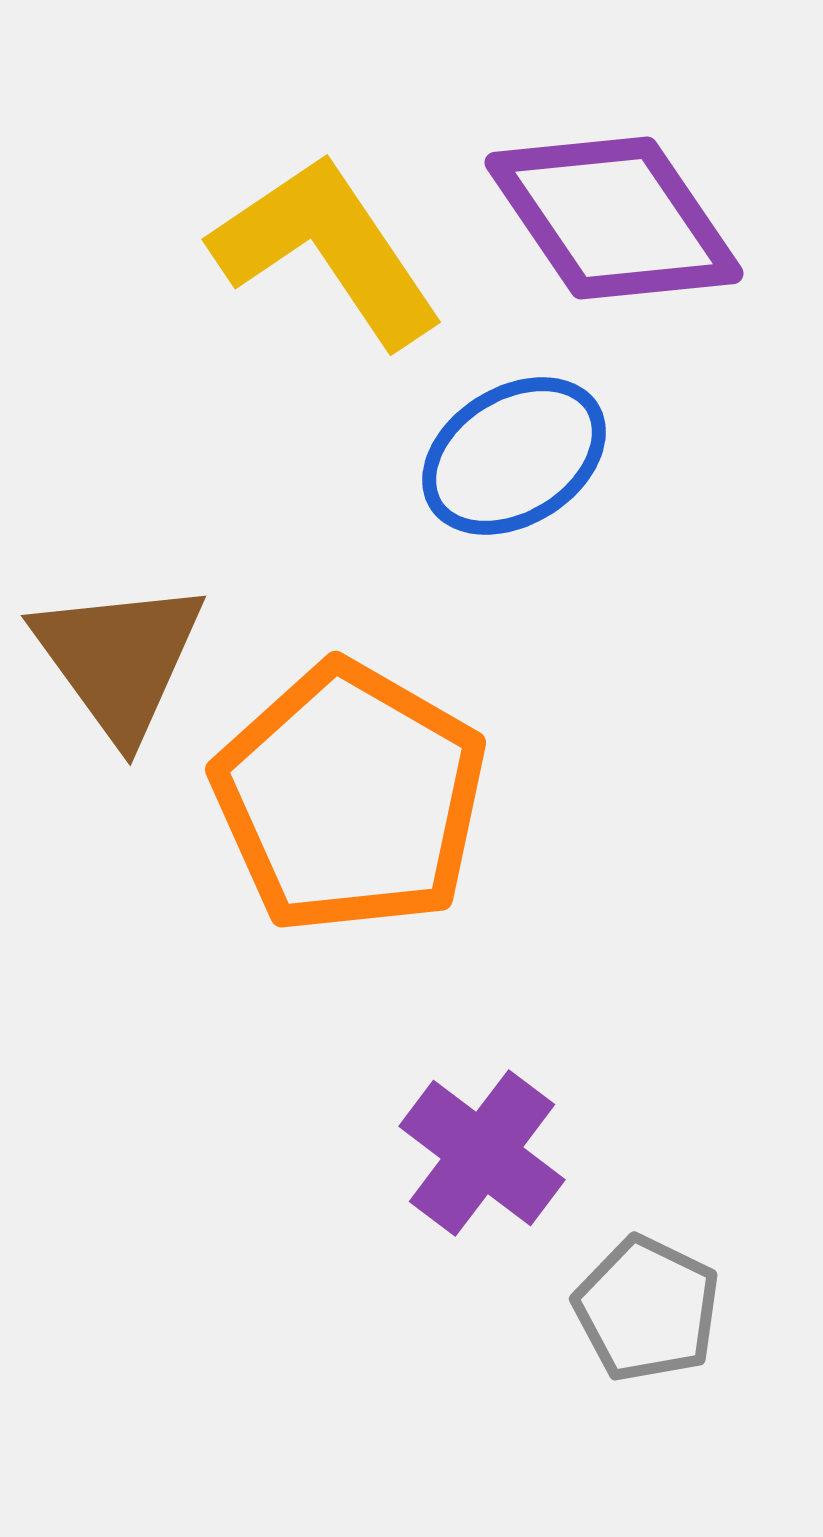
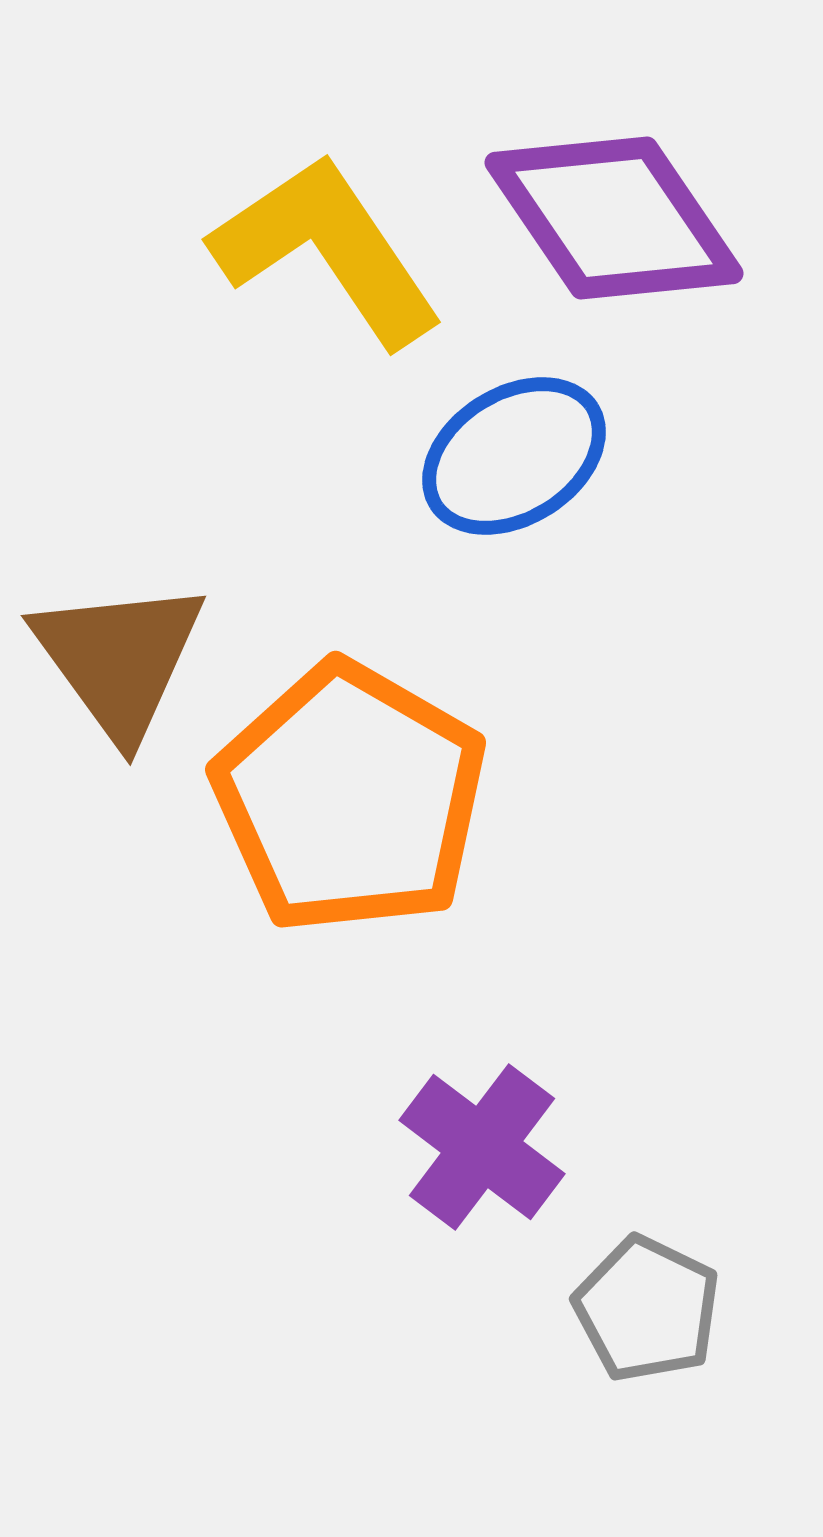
purple cross: moved 6 px up
